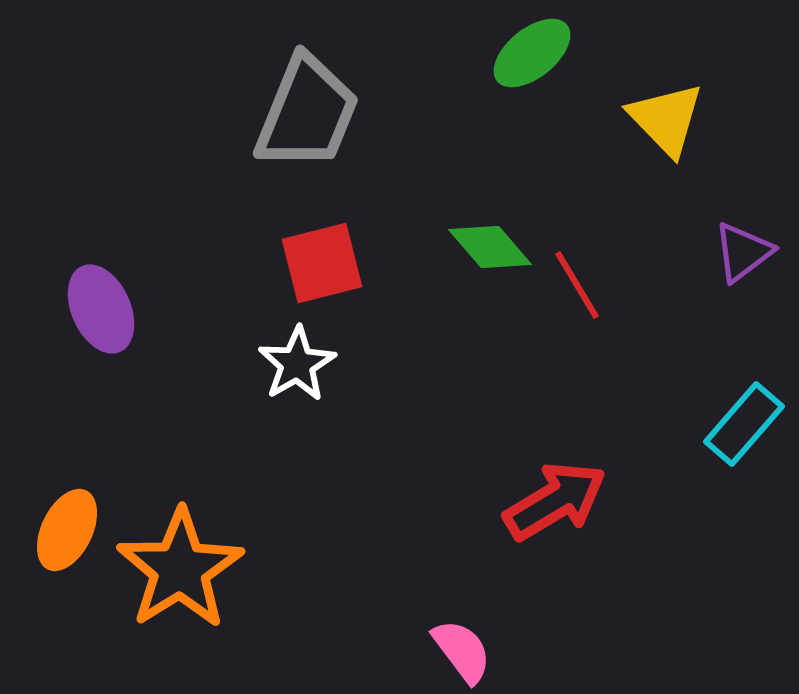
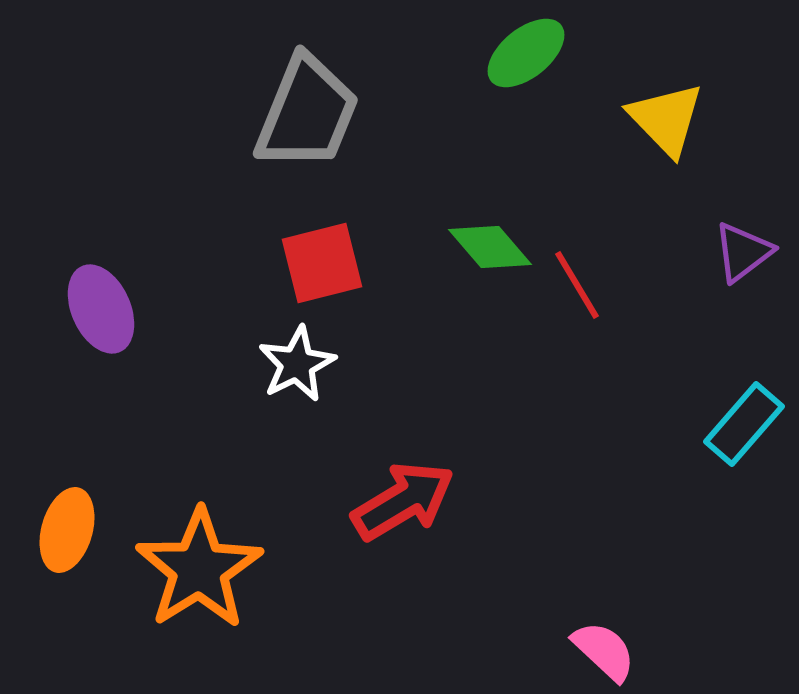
green ellipse: moved 6 px left
white star: rotated 4 degrees clockwise
red arrow: moved 152 px left
orange ellipse: rotated 10 degrees counterclockwise
orange star: moved 19 px right
pink semicircle: moved 142 px right; rotated 10 degrees counterclockwise
